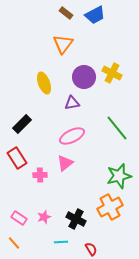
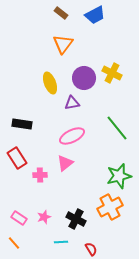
brown rectangle: moved 5 px left
purple circle: moved 1 px down
yellow ellipse: moved 6 px right
black rectangle: rotated 54 degrees clockwise
